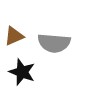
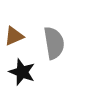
gray semicircle: rotated 104 degrees counterclockwise
